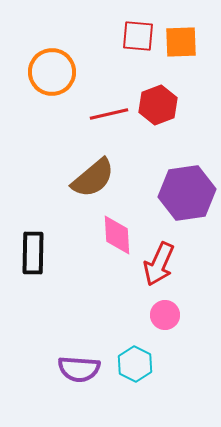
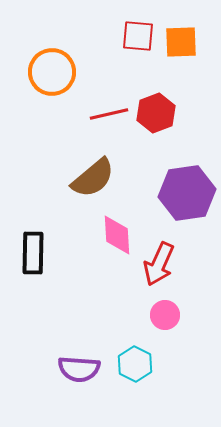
red hexagon: moved 2 px left, 8 px down
